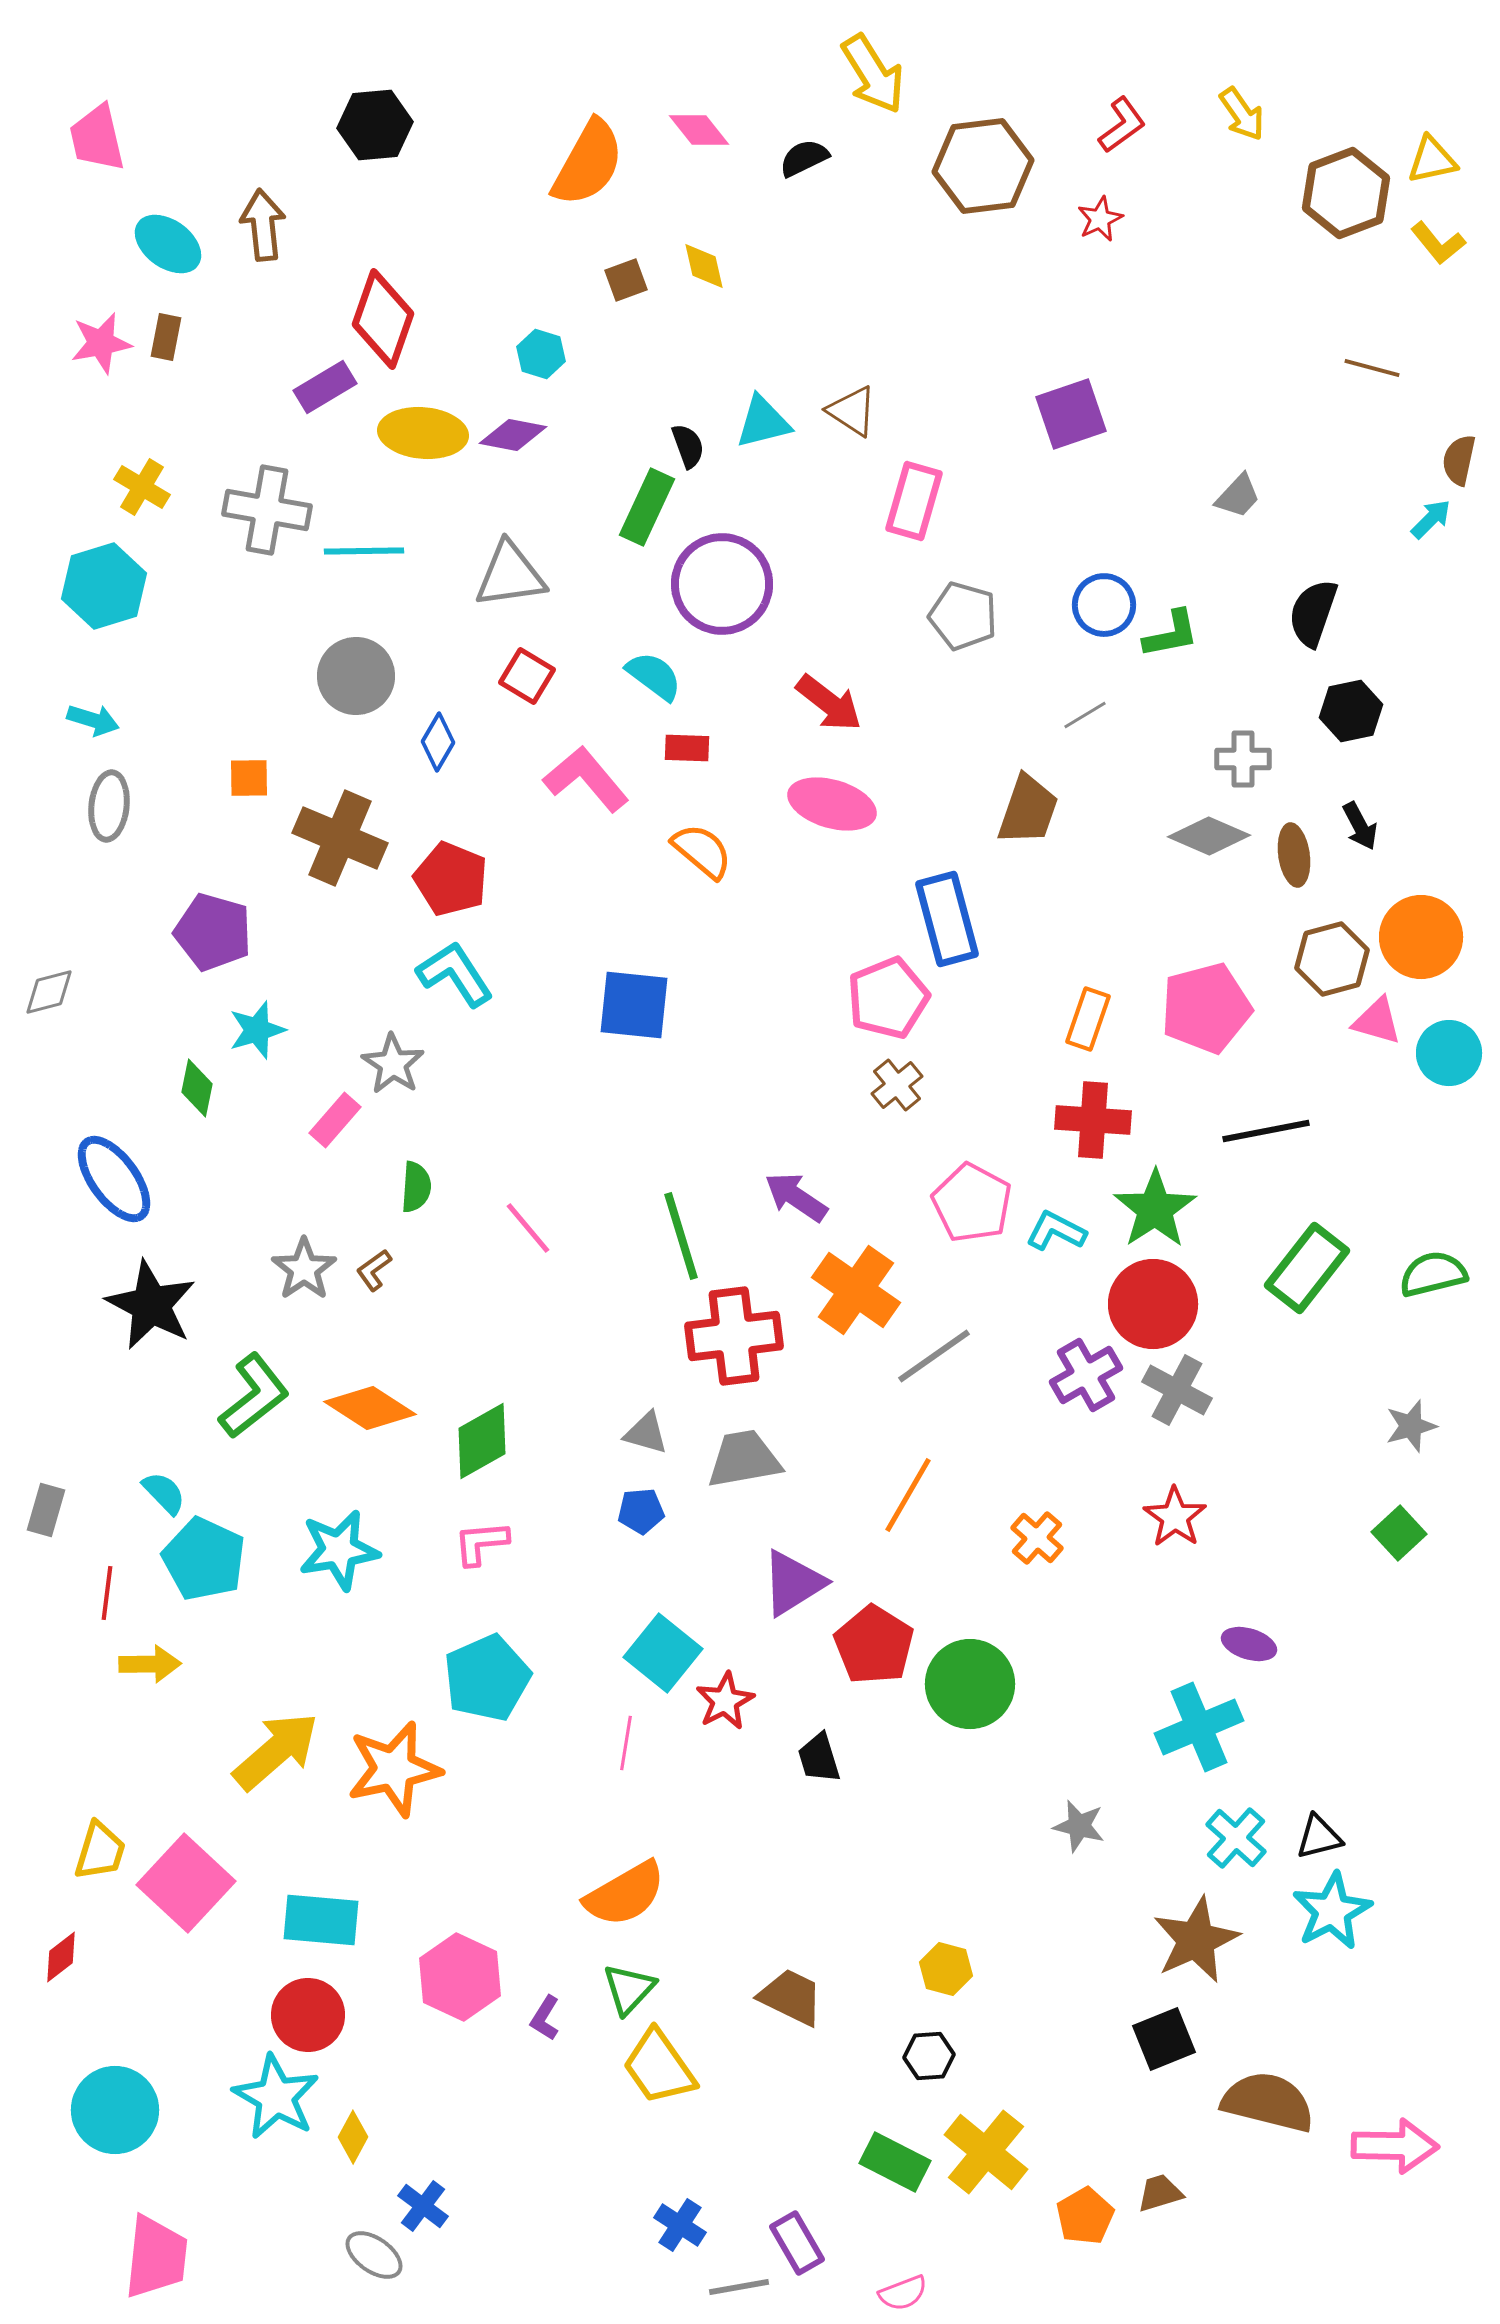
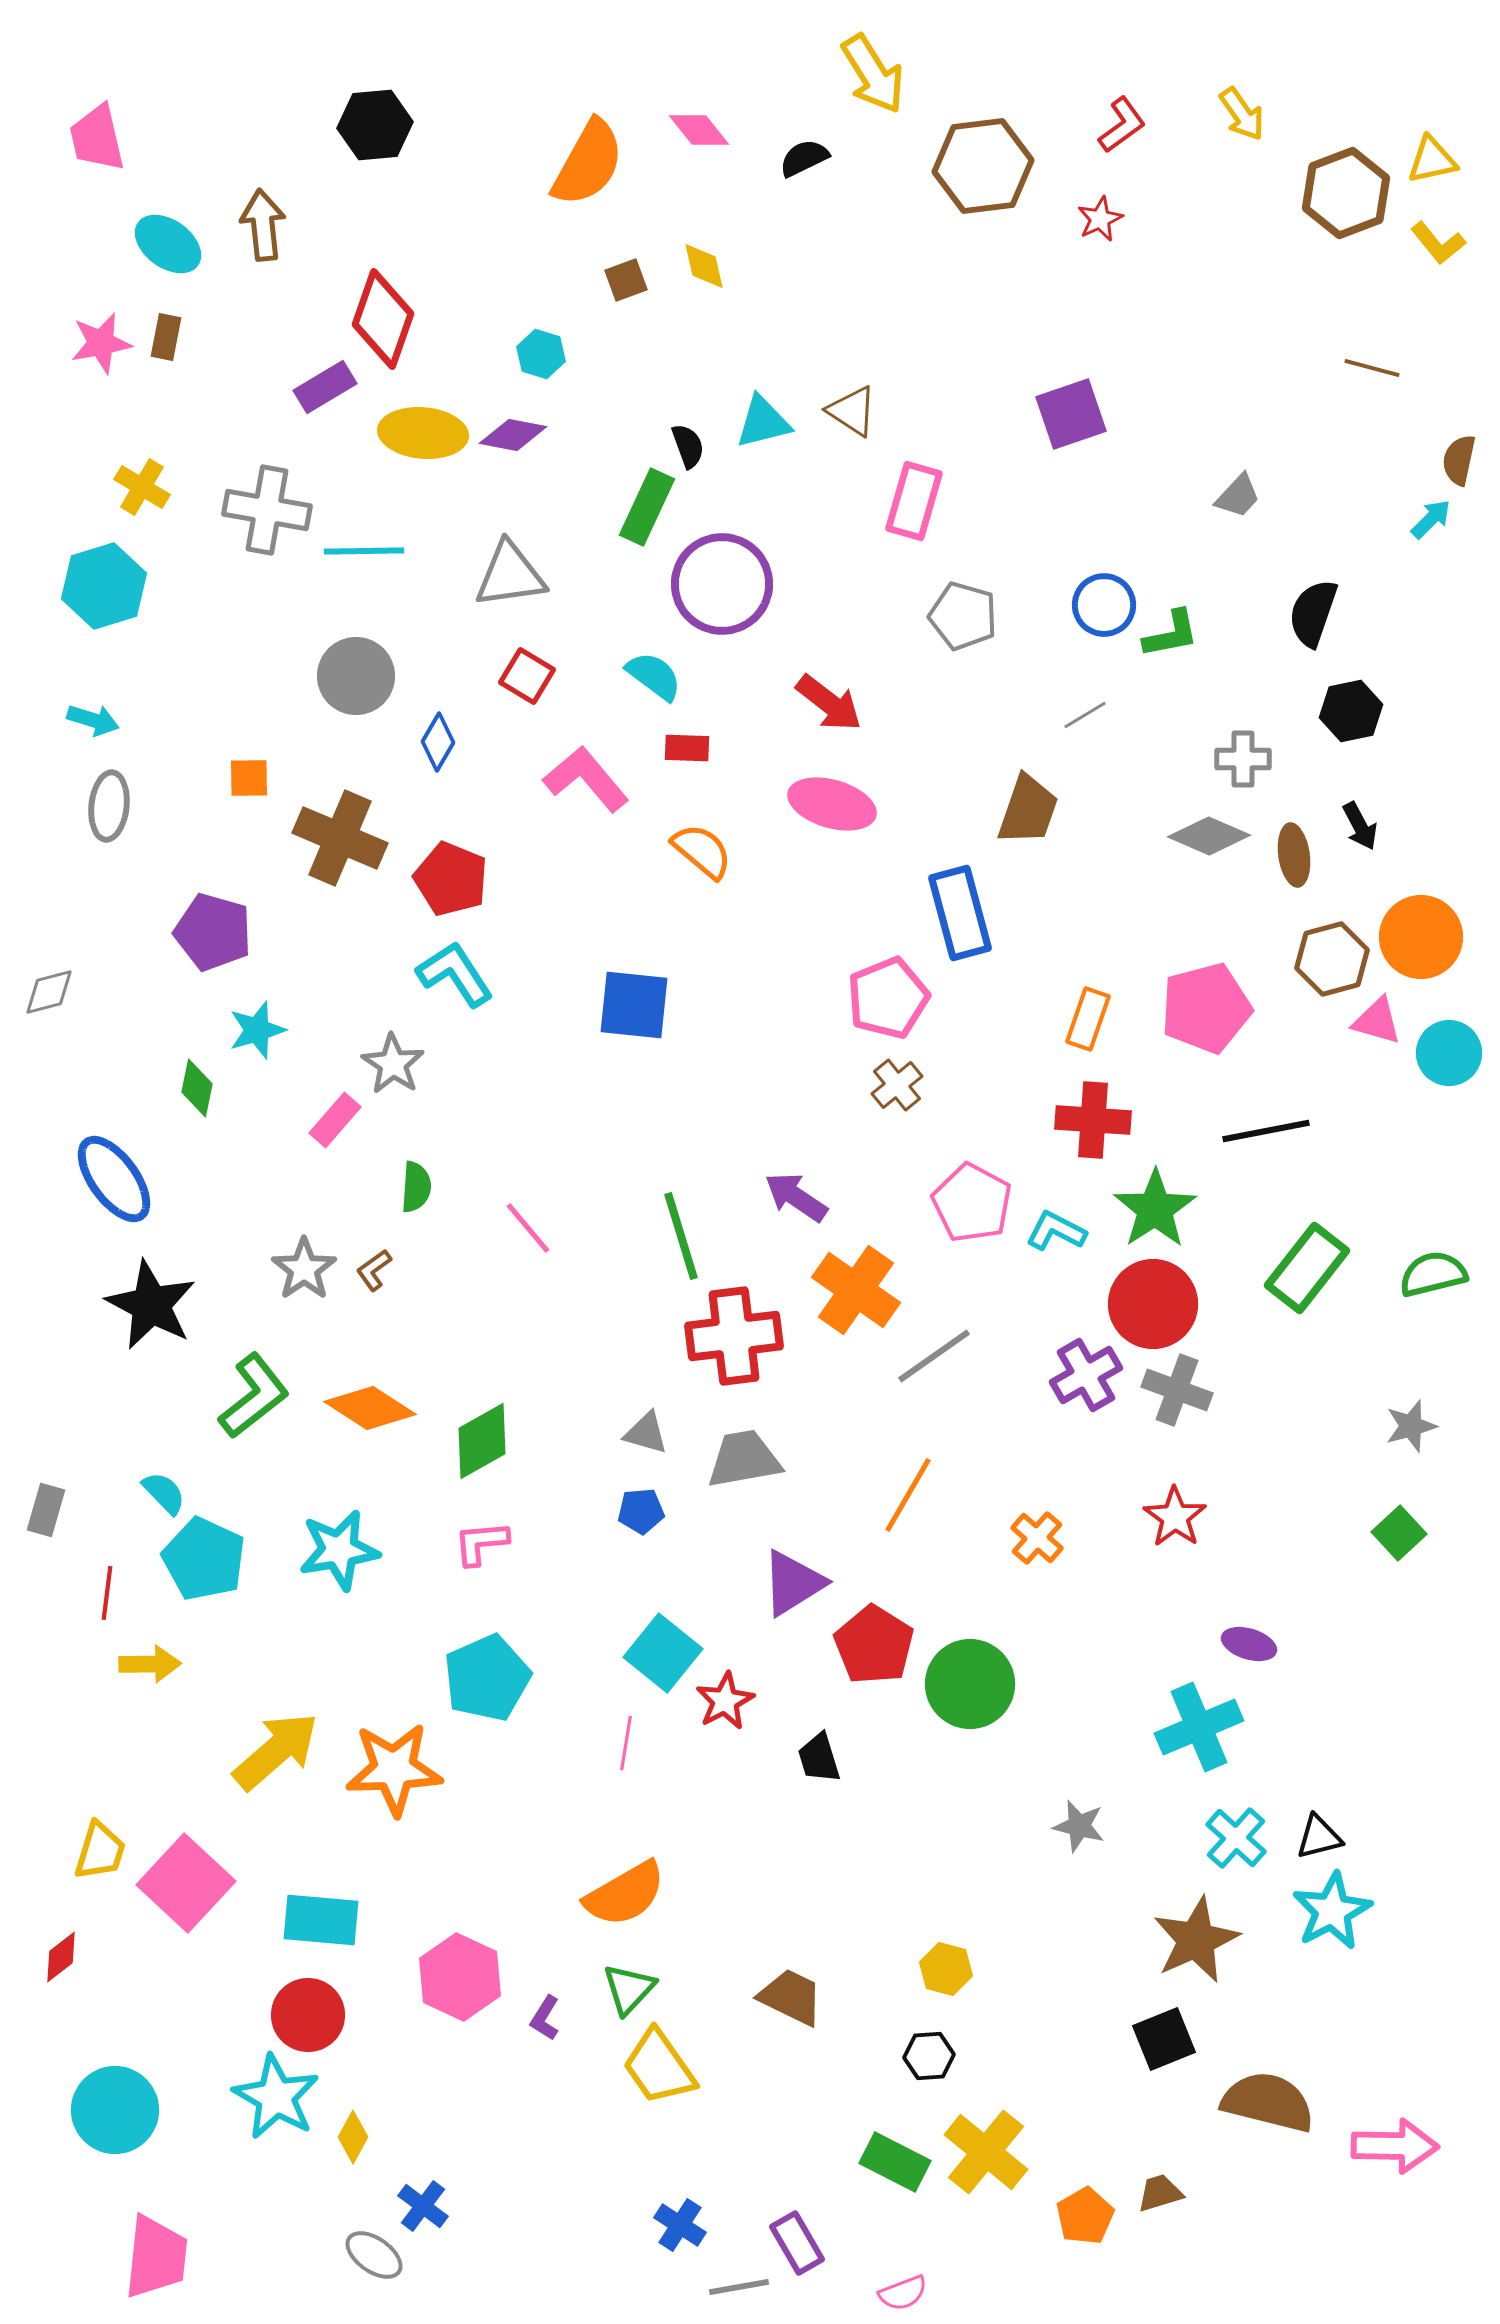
blue rectangle at (947, 919): moved 13 px right, 6 px up
gray cross at (1177, 1390): rotated 8 degrees counterclockwise
orange star at (394, 1769): rotated 10 degrees clockwise
